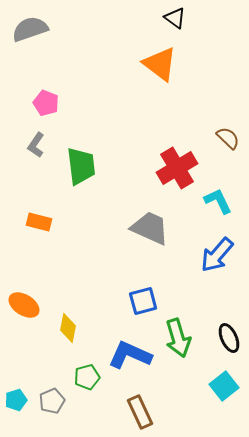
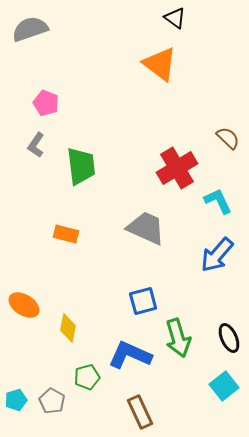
orange rectangle: moved 27 px right, 12 px down
gray trapezoid: moved 4 px left
gray pentagon: rotated 20 degrees counterclockwise
